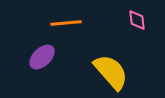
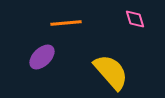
pink diamond: moved 2 px left, 1 px up; rotated 10 degrees counterclockwise
